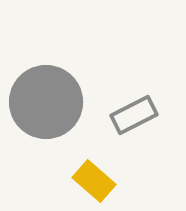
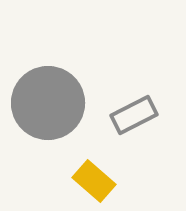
gray circle: moved 2 px right, 1 px down
